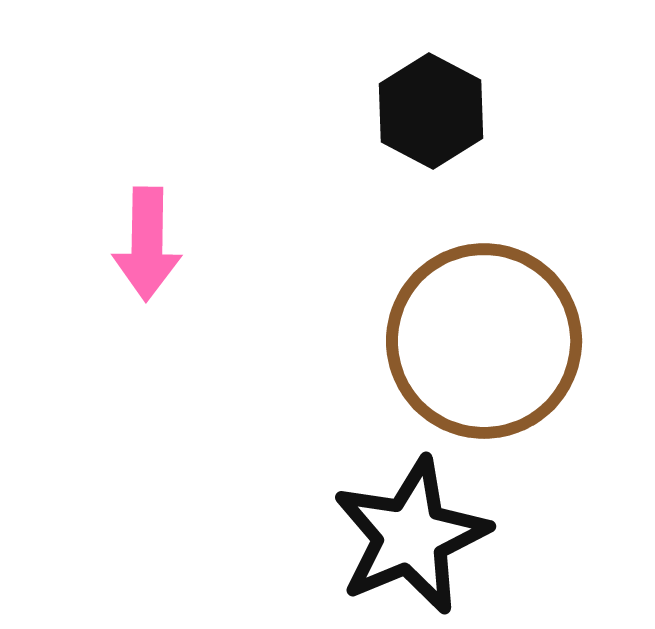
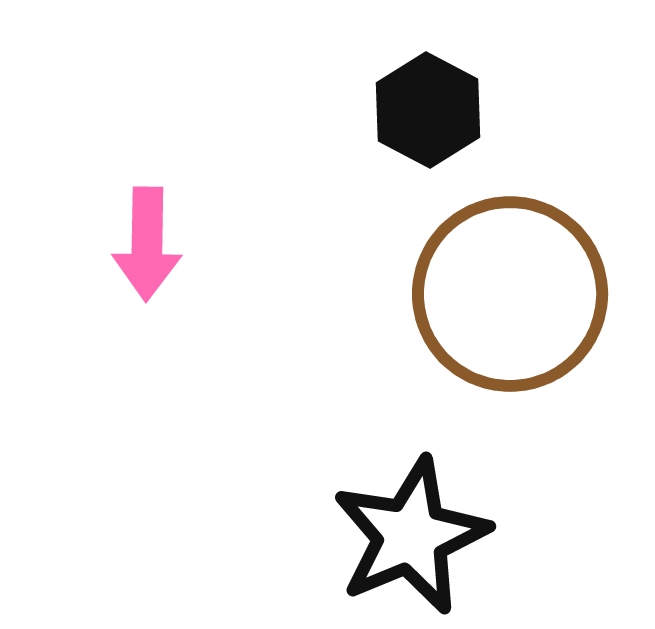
black hexagon: moved 3 px left, 1 px up
brown circle: moved 26 px right, 47 px up
